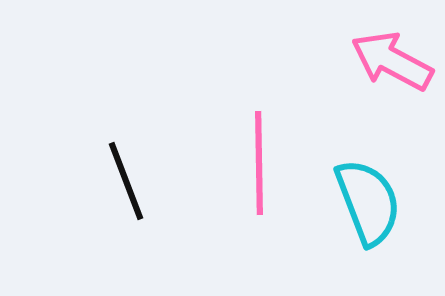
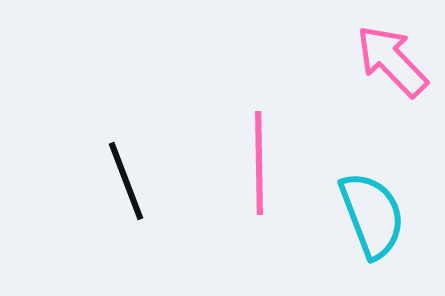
pink arrow: rotated 18 degrees clockwise
cyan semicircle: moved 4 px right, 13 px down
